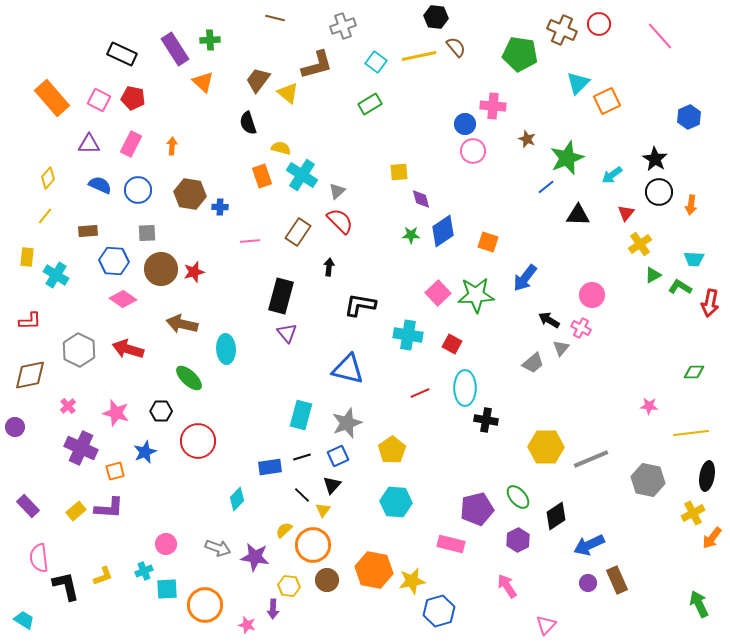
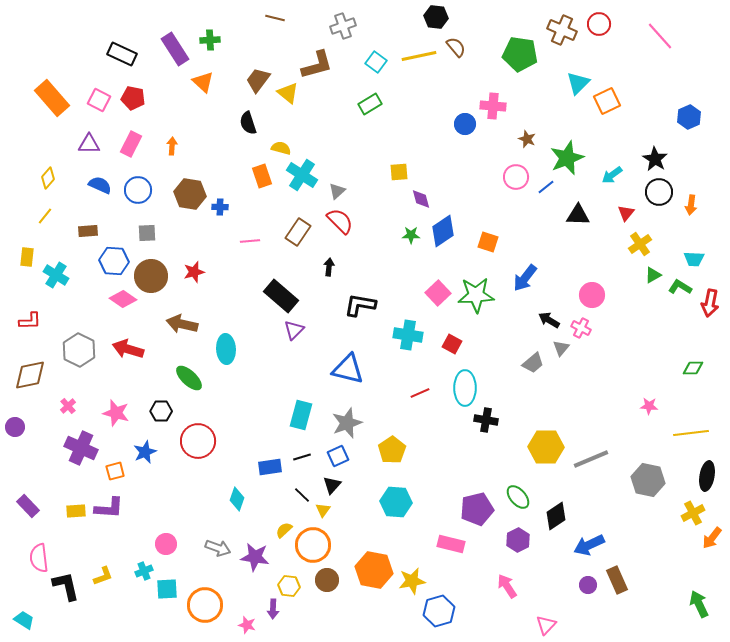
pink circle at (473, 151): moved 43 px right, 26 px down
brown circle at (161, 269): moved 10 px left, 7 px down
black rectangle at (281, 296): rotated 64 degrees counterclockwise
purple triangle at (287, 333): moved 7 px right, 3 px up; rotated 25 degrees clockwise
green diamond at (694, 372): moved 1 px left, 4 px up
cyan diamond at (237, 499): rotated 25 degrees counterclockwise
yellow rectangle at (76, 511): rotated 36 degrees clockwise
purple circle at (588, 583): moved 2 px down
